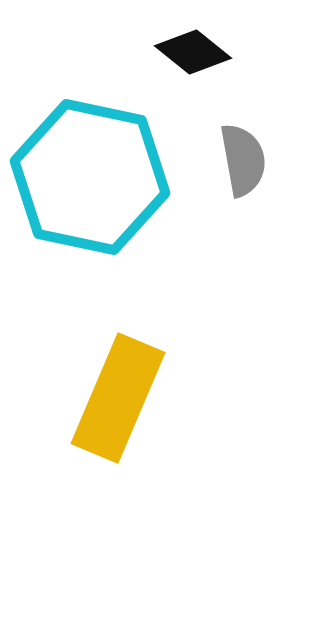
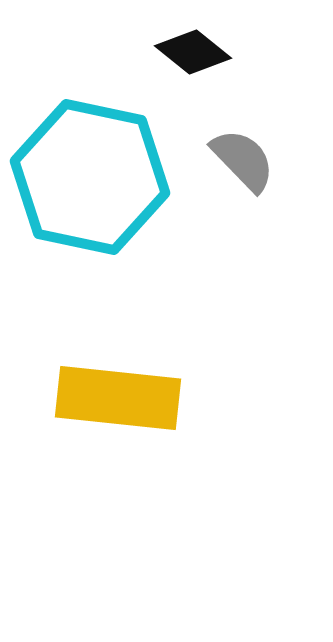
gray semicircle: rotated 34 degrees counterclockwise
yellow rectangle: rotated 73 degrees clockwise
